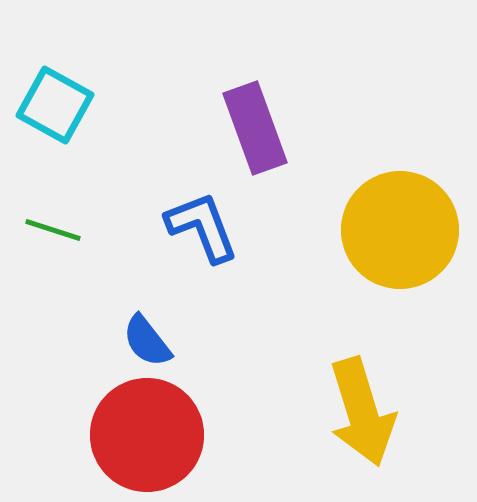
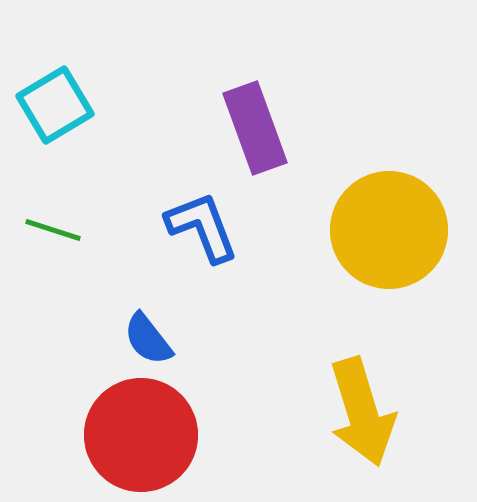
cyan square: rotated 30 degrees clockwise
yellow circle: moved 11 px left
blue semicircle: moved 1 px right, 2 px up
red circle: moved 6 px left
